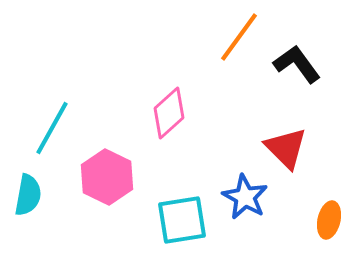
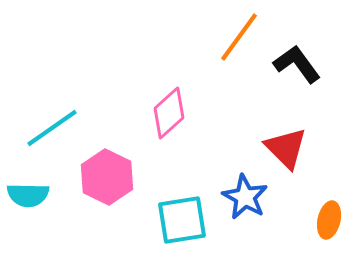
cyan line: rotated 26 degrees clockwise
cyan semicircle: rotated 81 degrees clockwise
